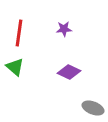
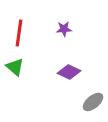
gray ellipse: moved 6 px up; rotated 60 degrees counterclockwise
